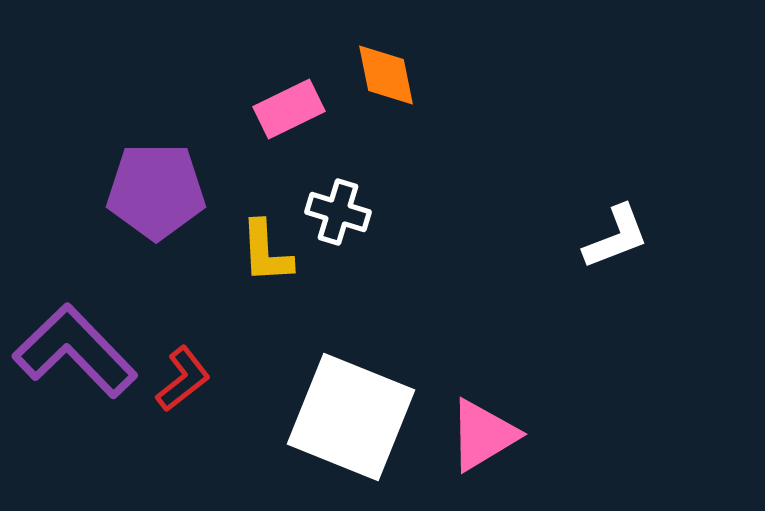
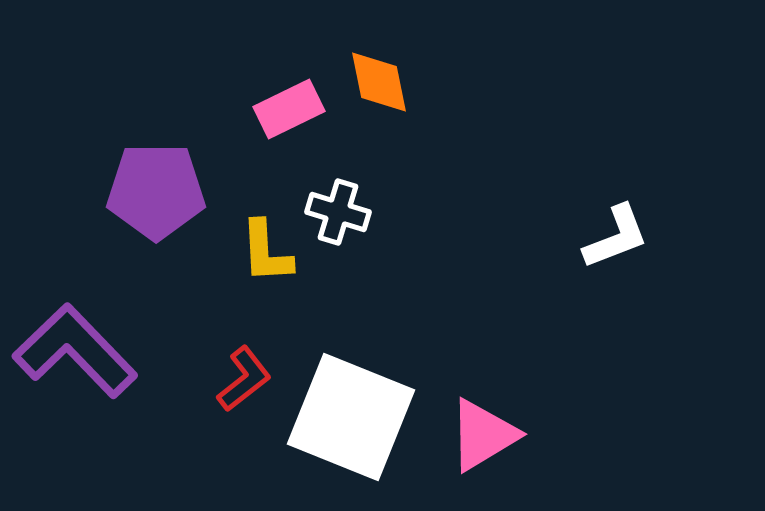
orange diamond: moved 7 px left, 7 px down
red L-shape: moved 61 px right
